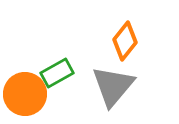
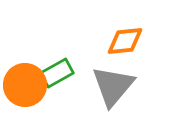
orange diamond: rotated 45 degrees clockwise
orange circle: moved 9 px up
